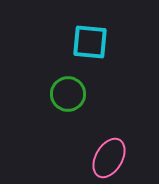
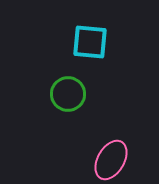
pink ellipse: moved 2 px right, 2 px down
